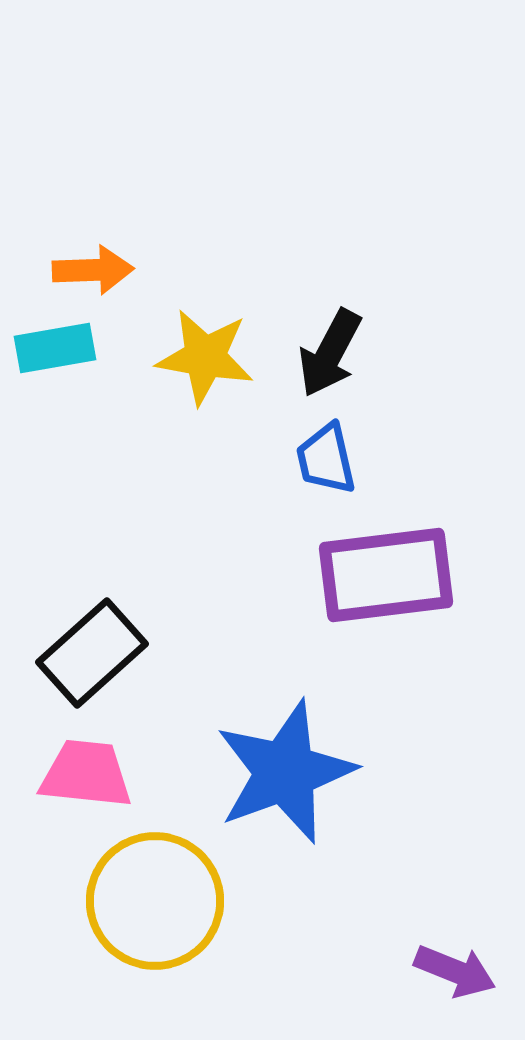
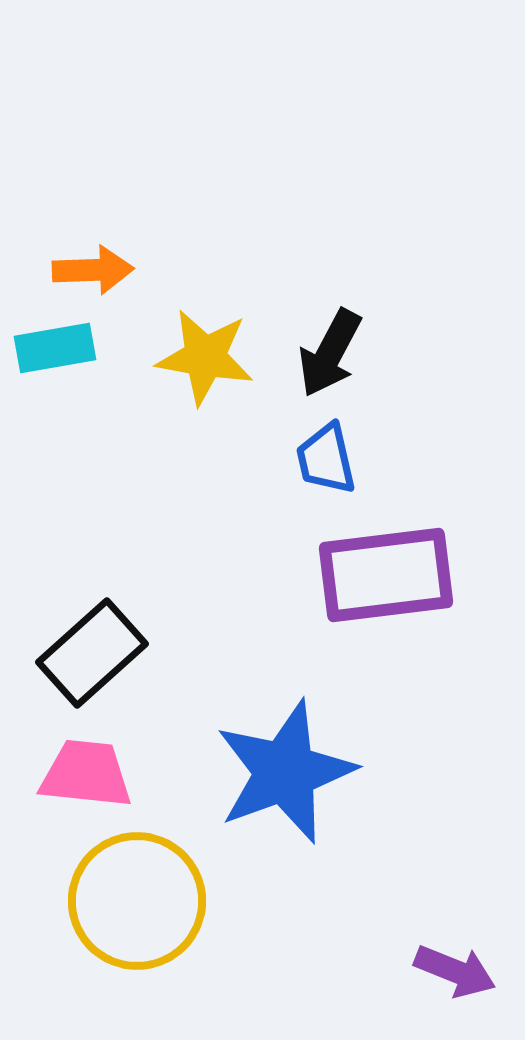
yellow circle: moved 18 px left
